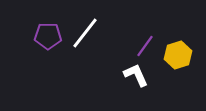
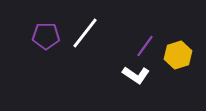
purple pentagon: moved 2 px left
white L-shape: rotated 148 degrees clockwise
